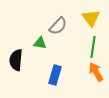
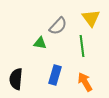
green line: moved 11 px left, 1 px up; rotated 15 degrees counterclockwise
black semicircle: moved 19 px down
orange arrow: moved 11 px left, 10 px down
